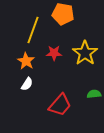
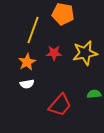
yellow star: rotated 25 degrees clockwise
orange star: moved 1 px right, 1 px down; rotated 12 degrees clockwise
white semicircle: rotated 48 degrees clockwise
